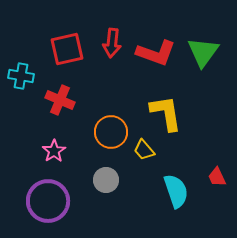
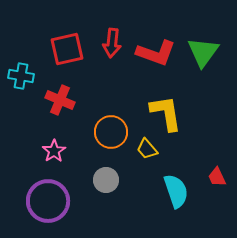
yellow trapezoid: moved 3 px right, 1 px up
